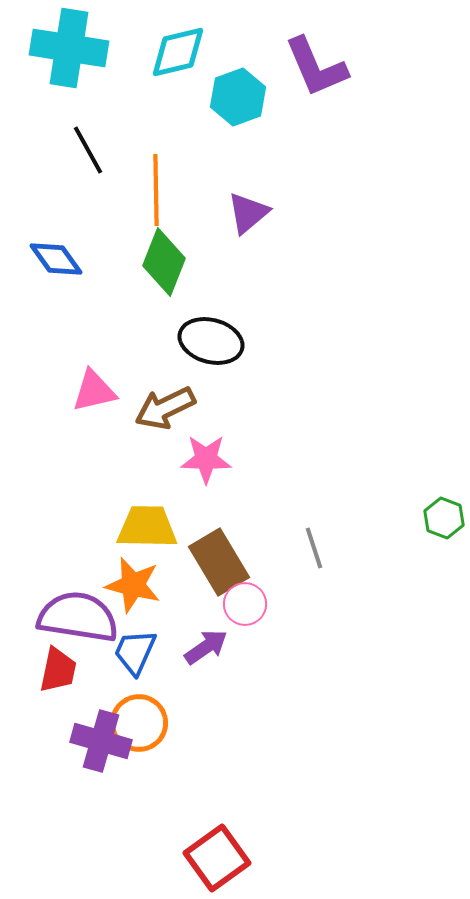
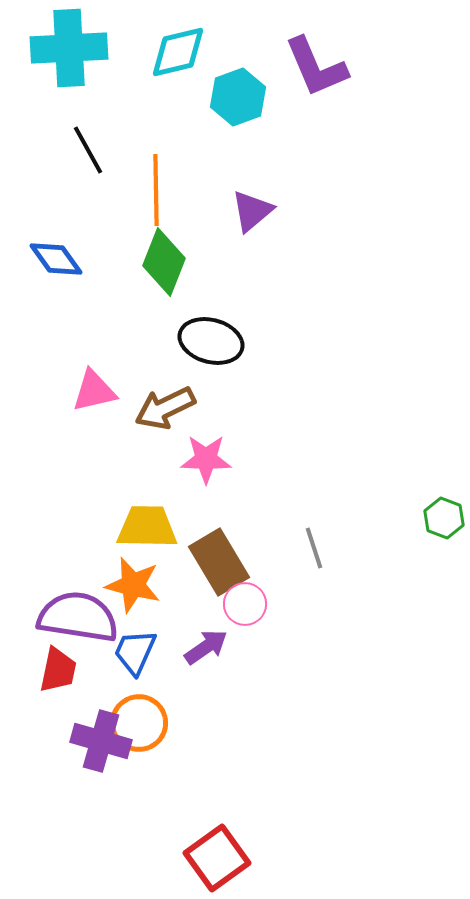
cyan cross: rotated 12 degrees counterclockwise
purple triangle: moved 4 px right, 2 px up
